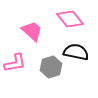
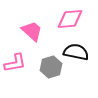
pink diamond: rotated 56 degrees counterclockwise
